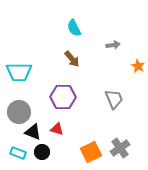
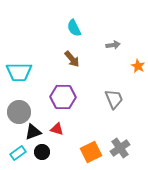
black triangle: rotated 42 degrees counterclockwise
cyan rectangle: rotated 56 degrees counterclockwise
